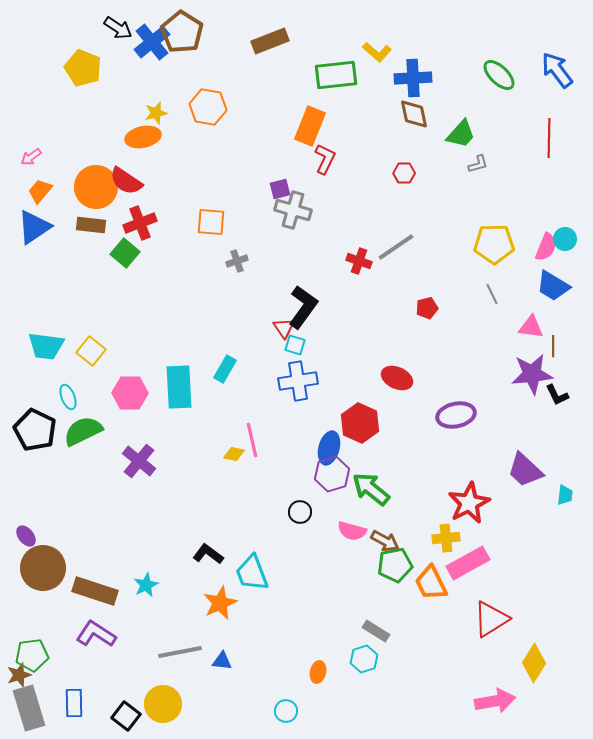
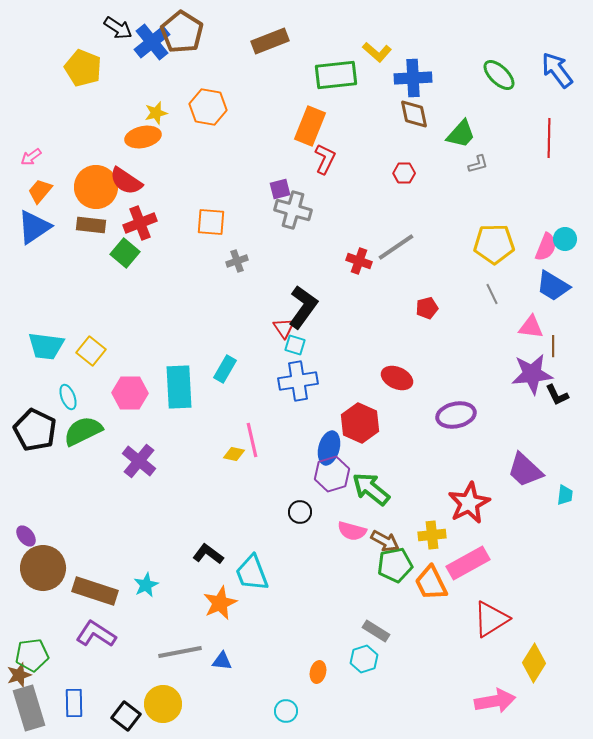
yellow cross at (446, 538): moved 14 px left, 3 px up
